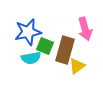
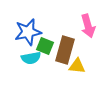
pink arrow: moved 3 px right, 3 px up
yellow triangle: rotated 42 degrees clockwise
